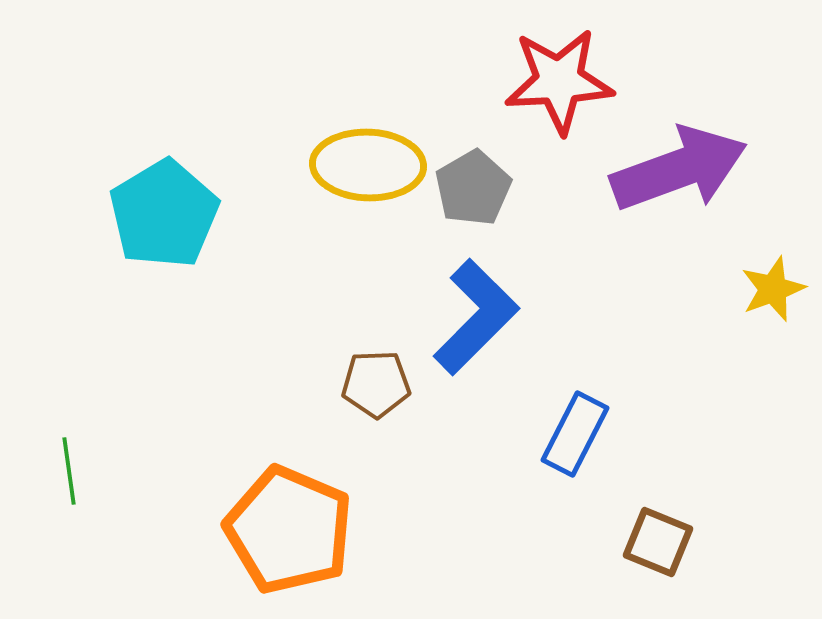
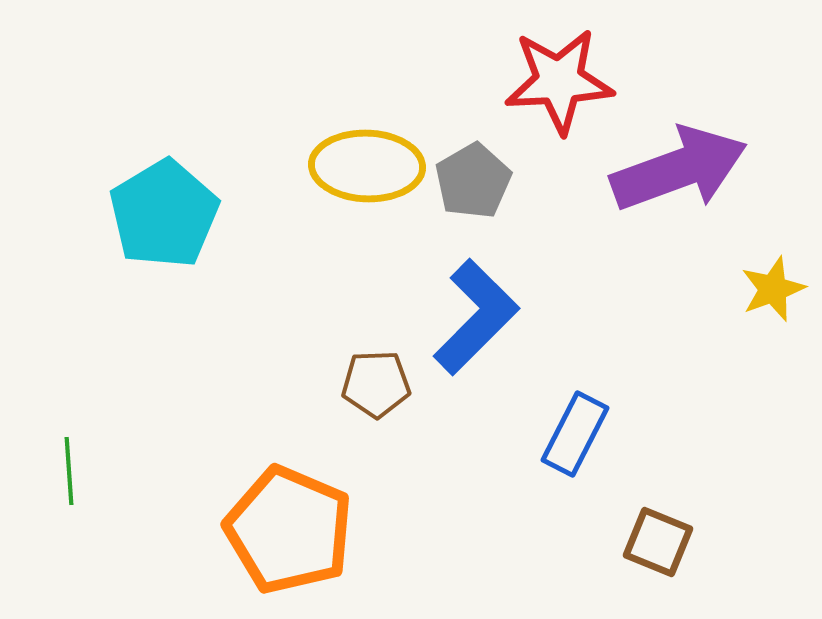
yellow ellipse: moved 1 px left, 1 px down
gray pentagon: moved 7 px up
green line: rotated 4 degrees clockwise
